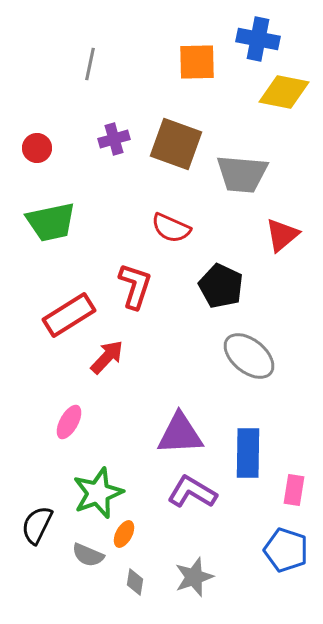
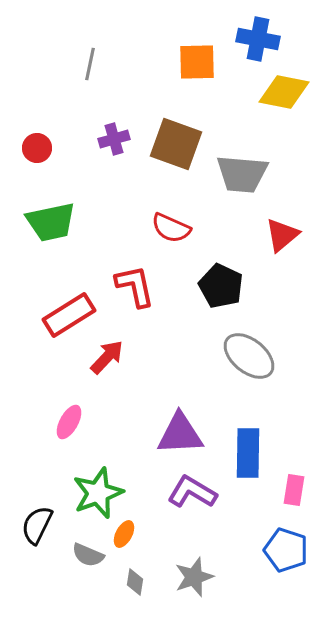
red L-shape: rotated 30 degrees counterclockwise
